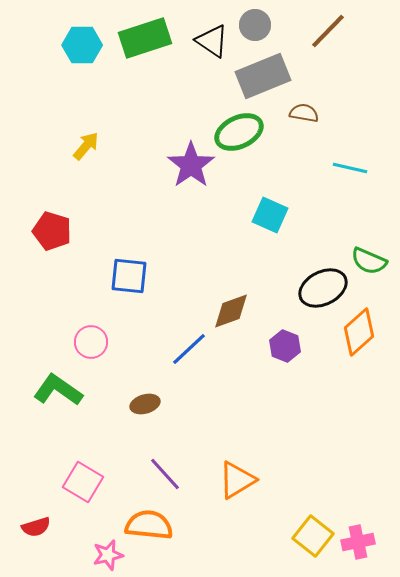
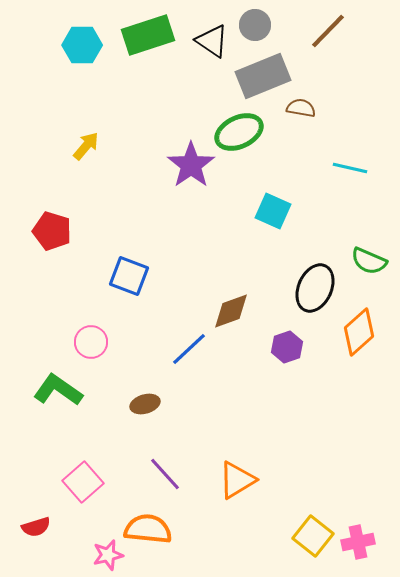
green rectangle: moved 3 px right, 3 px up
brown semicircle: moved 3 px left, 5 px up
cyan square: moved 3 px right, 4 px up
blue square: rotated 15 degrees clockwise
black ellipse: moved 8 px left; rotated 39 degrees counterclockwise
purple hexagon: moved 2 px right, 1 px down; rotated 20 degrees clockwise
pink square: rotated 18 degrees clockwise
orange semicircle: moved 1 px left, 4 px down
